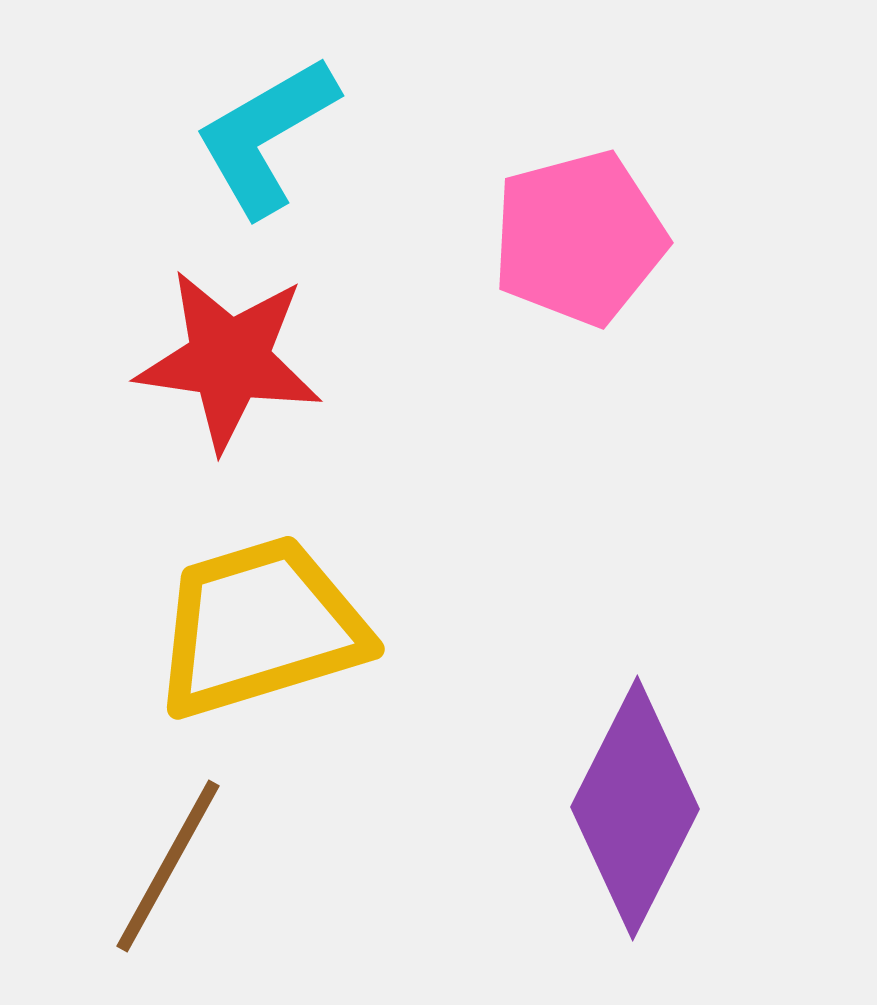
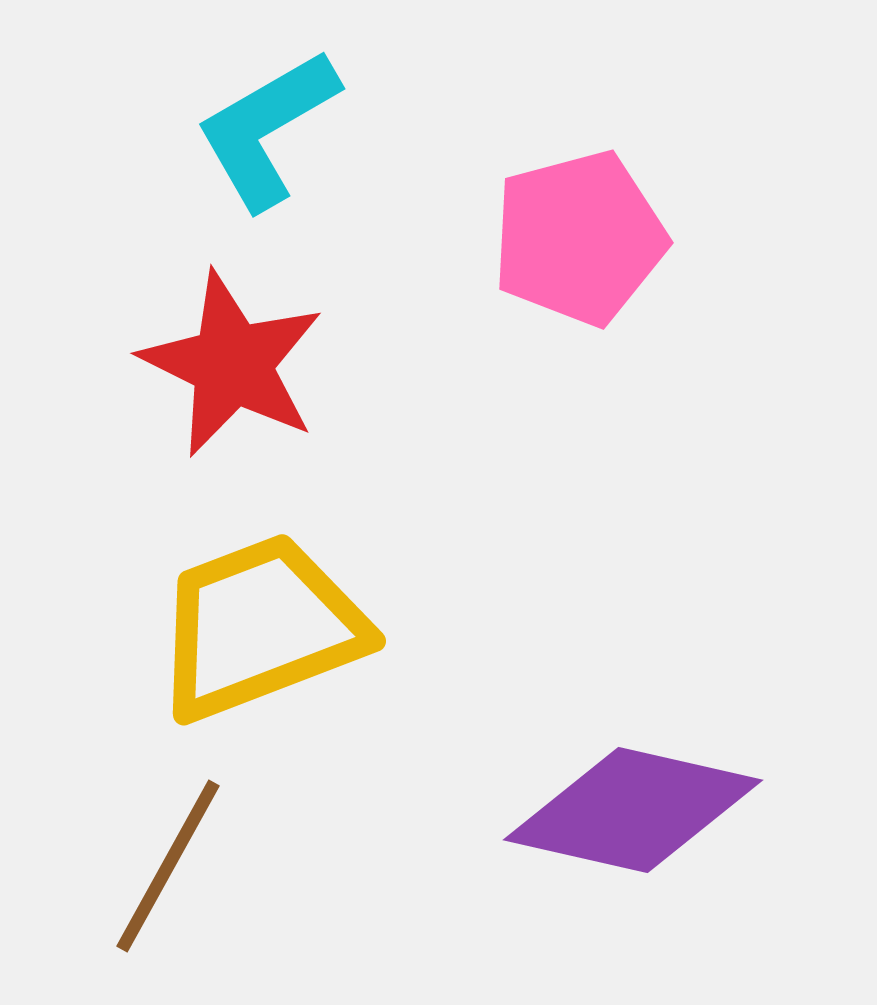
cyan L-shape: moved 1 px right, 7 px up
red star: moved 3 px right, 4 px down; rotated 18 degrees clockwise
yellow trapezoid: rotated 4 degrees counterclockwise
purple diamond: moved 2 px left, 2 px down; rotated 76 degrees clockwise
